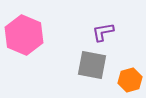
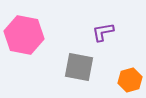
pink hexagon: rotated 12 degrees counterclockwise
gray square: moved 13 px left, 2 px down
